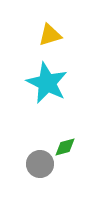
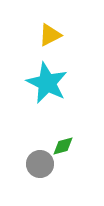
yellow triangle: rotated 10 degrees counterclockwise
green diamond: moved 2 px left, 1 px up
